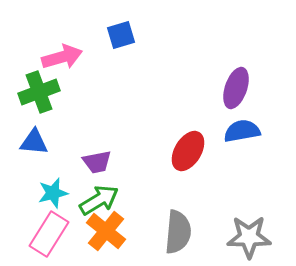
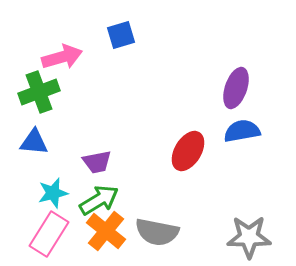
gray semicircle: moved 21 px left; rotated 96 degrees clockwise
